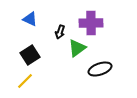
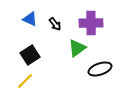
black arrow: moved 5 px left, 8 px up; rotated 56 degrees counterclockwise
